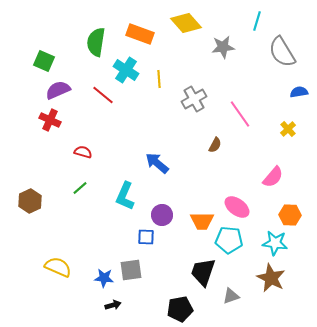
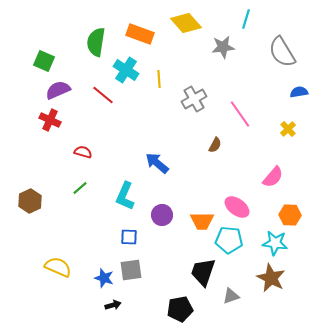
cyan line: moved 11 px left, 2 px up
blue square: moved 17 px left
blue star: rotated 12 degrees clockwise
